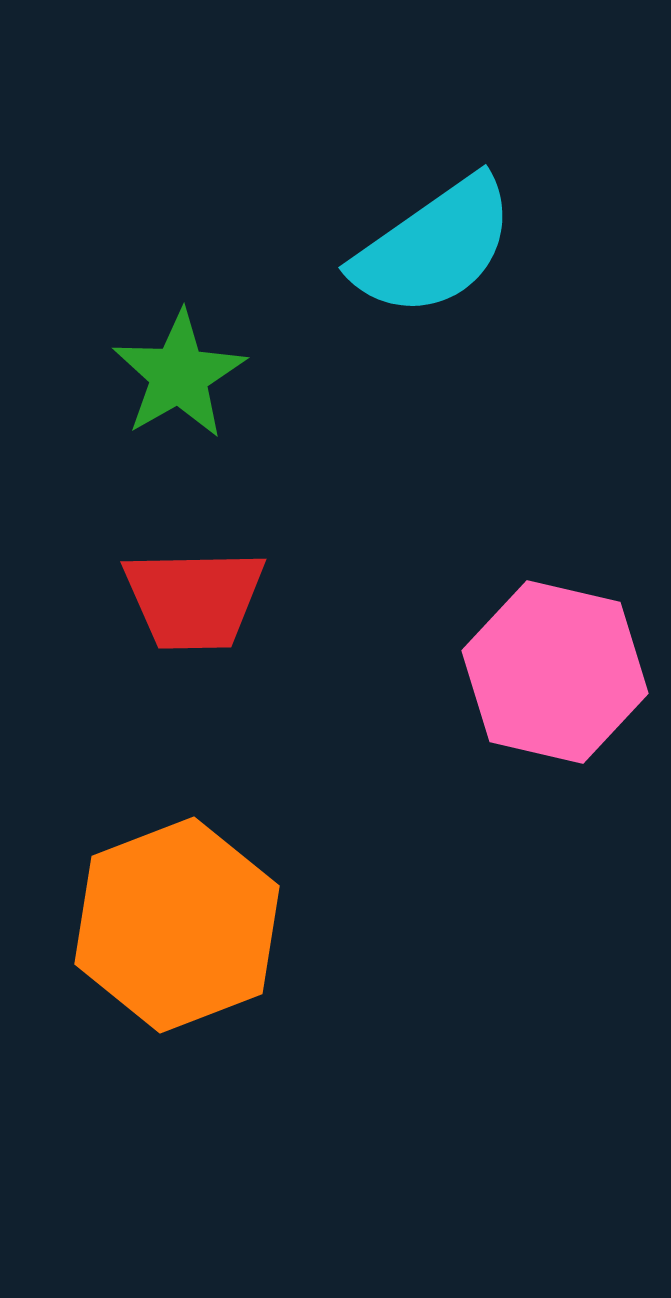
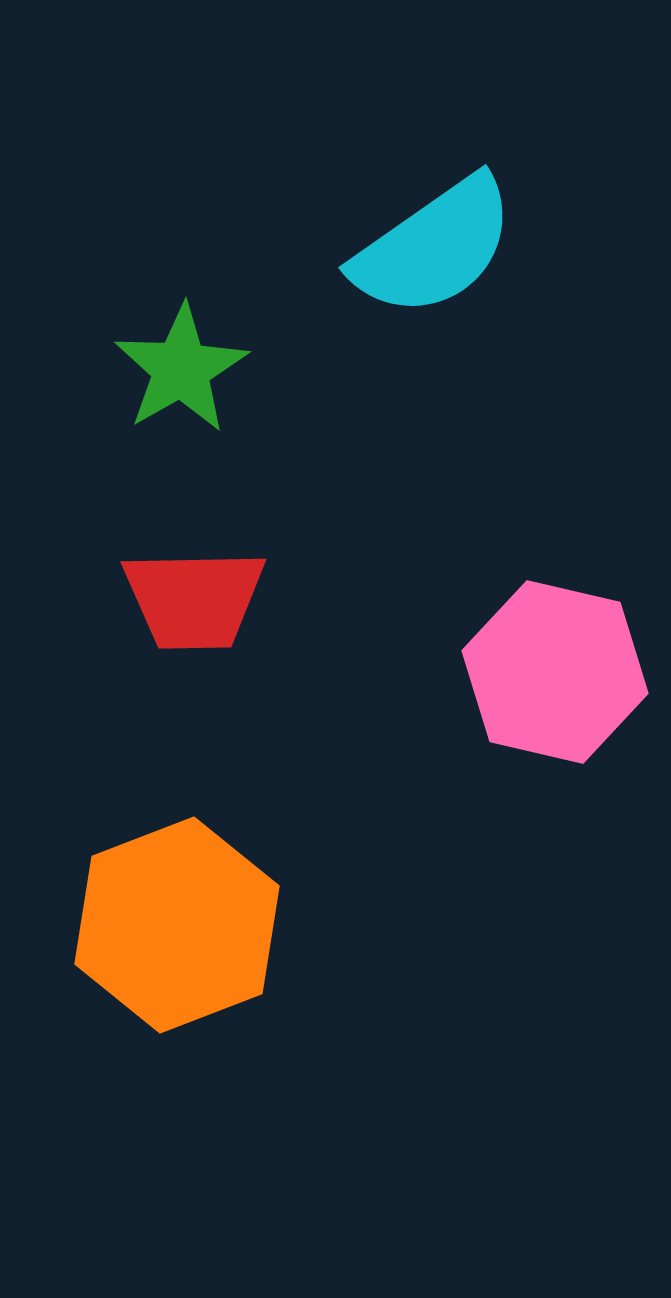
green star: moved 2 px right, 6 px up
